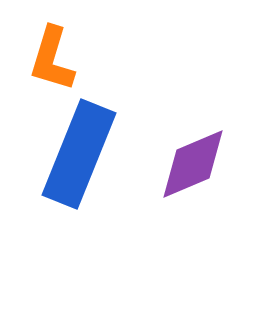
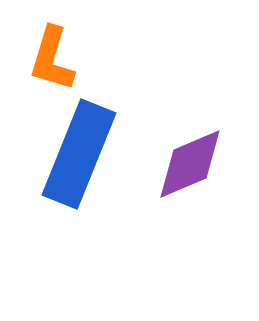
purple diamond: moved 3 px left
